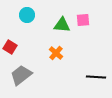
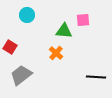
green triangle: moved 2 px right, 6 px down
